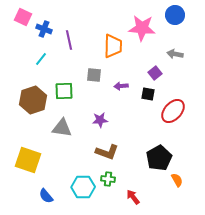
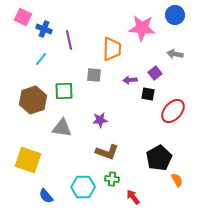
orange trapezoid: moved 1 px left, 3 px down
purple arrow: moved 9 px right, 6 px up
green cross: moved 4 px right
